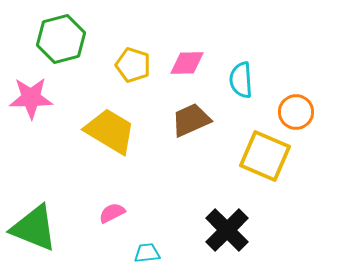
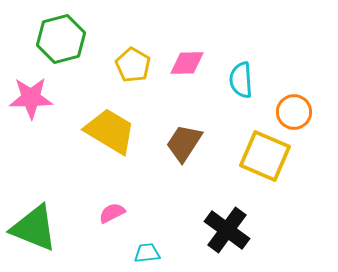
yellow pentagon: rotated 12 degrees clockwise
orange circle: moved 2 px left
brown trapezoid: moved 7 px left, 23 px down; rotated 33 degrees counterclockwise
black cross: rotated 9 degrees counterclockwise
